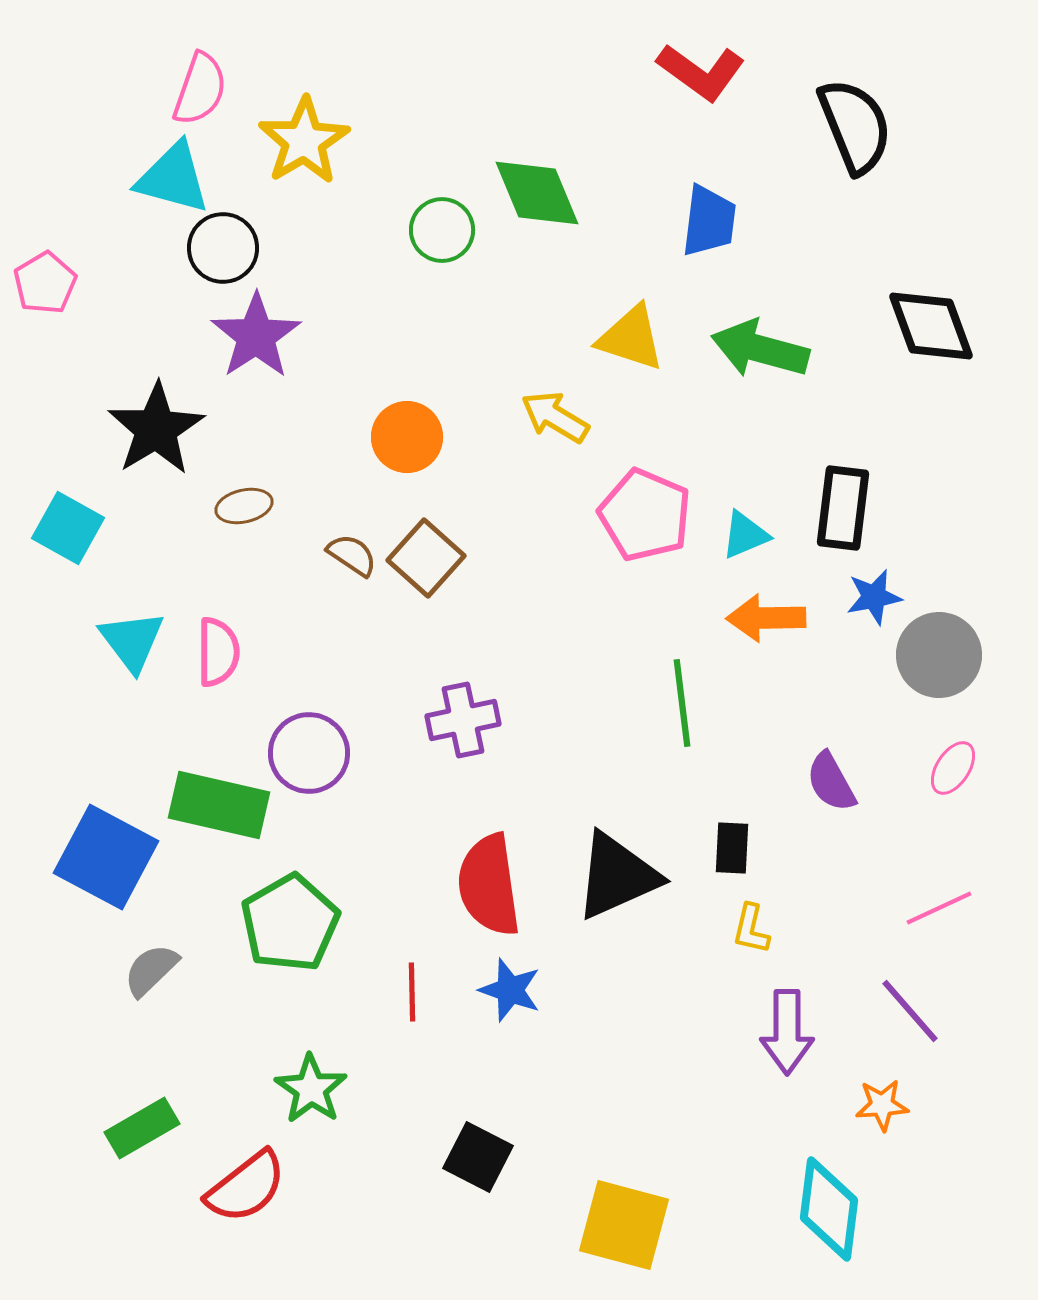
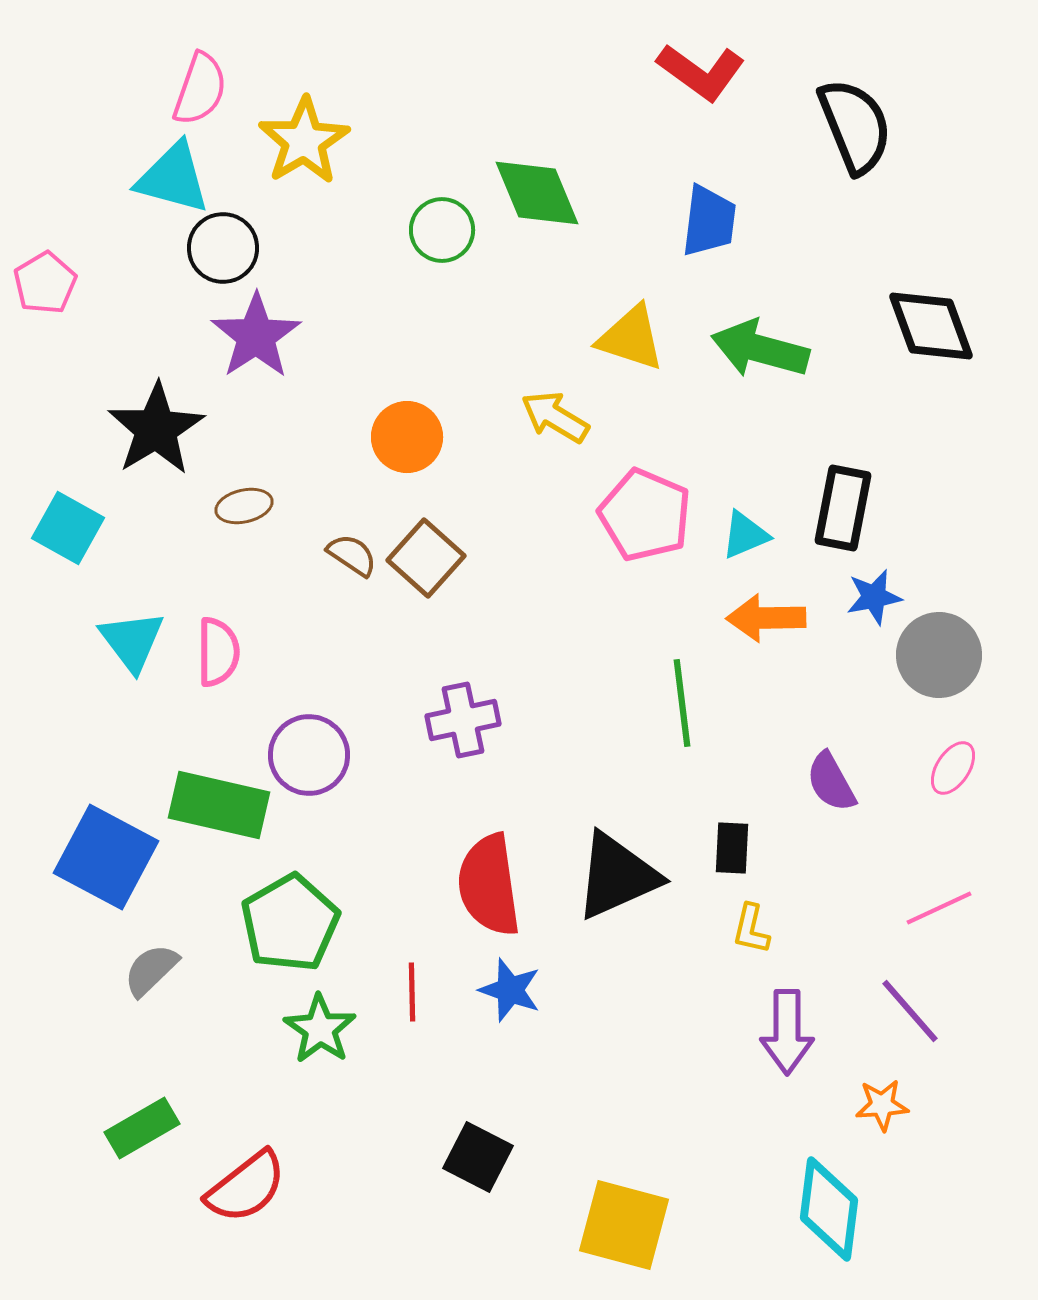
black rectangle at (843, 508): rotated 4 degrees clockwise
purple circle at (309, 753): moved 2 px down
green star at (311, 1089): moved 9 px right, 60 px up
